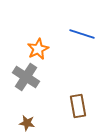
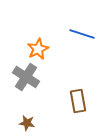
brown rectangle: moved 5 px up
